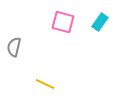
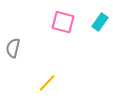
gray semicircle: moved 1 px left, 1 px down
yellow line: moved 2 px right, 1 px up; rotated 72 degrees counterclockwise
